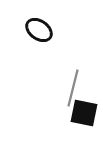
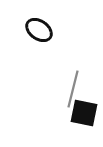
gray line: moved 1 px down
